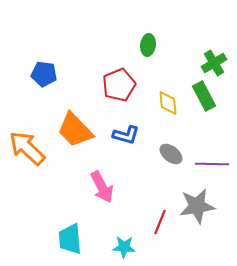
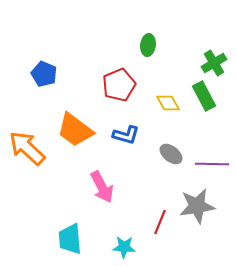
blue pentagon: rotated 15 degrees clockwise
yellow diamond: rotated 25 degrees counterclockwise
orange trapezoid: rotated 9 degrees counterclockwise
